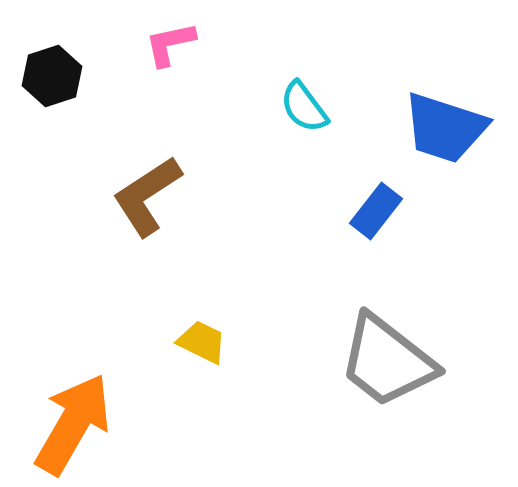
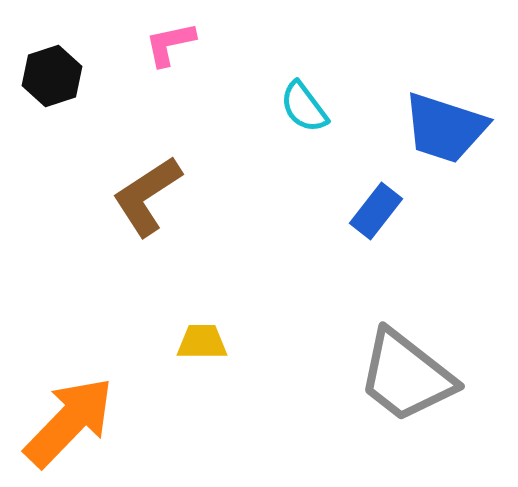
yellow trapezoid: rotated 26 degrees counterclockwise
gray trapezoid: moved 19 px right, 15 px down
orange arrow: moved 4 px left, 2 px up; rotated 14 degrees clockwise
